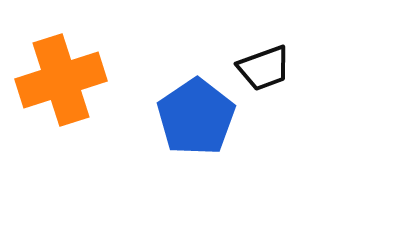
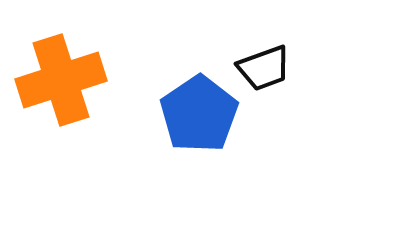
blue pentagon: moved 3 px right, 3 px up
